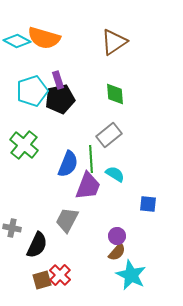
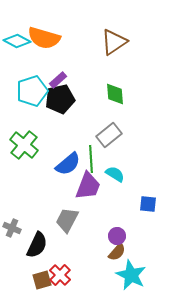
purple rectangle: rotated 66 degrees clockwise
blue semicircle: rotated 28 degrees clockwise
gray cross: rotated 12 degrees clockwise
